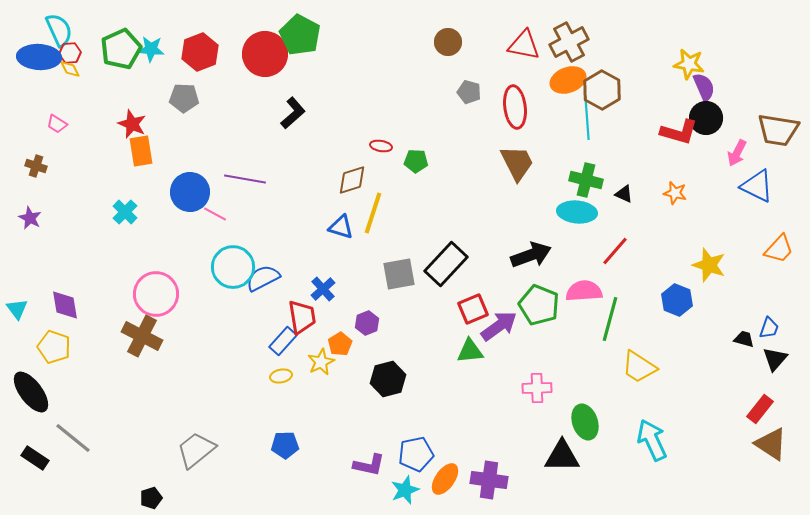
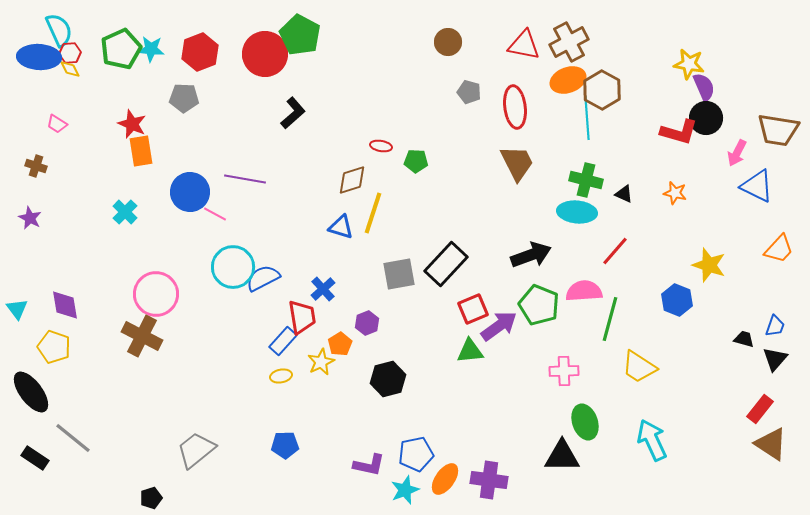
blue trapezoid at (769, 328): moved 6 px right, 2 px up
pink cross at (537, 388): moved 27 px right, 17 px up
